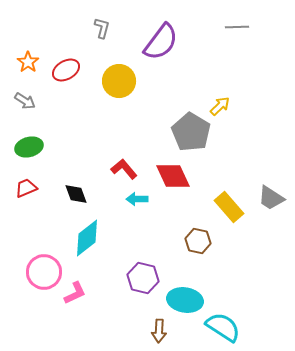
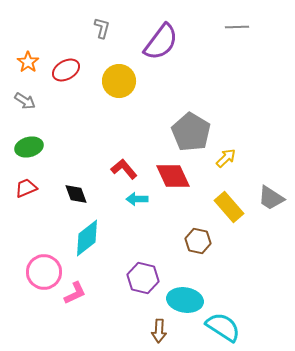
yellow arrow: moved 6 px right, 52 px down
